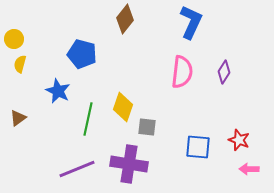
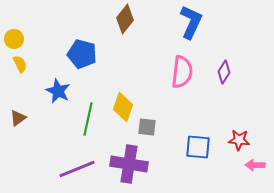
yellow semicircle: rotated 138 degrees clockwise
red star: rotated 15 degrees counterclockwise
pink arrow: moved 6 px right, 4 px up
